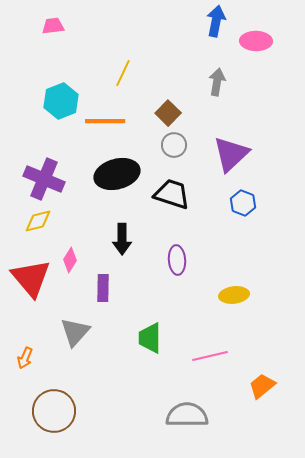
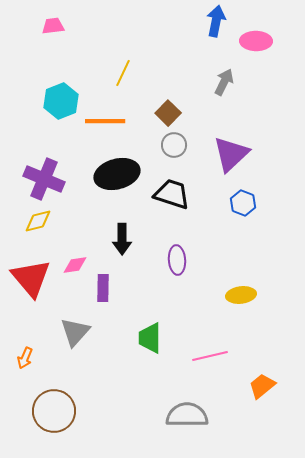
gray arrow: moved 7 px right; rotated 16 degrees clockwise
pink diamond: moved 5 px right, 5 px down; rotated 50 degrees clockwise
yellow ellipse: moved 7 px right
